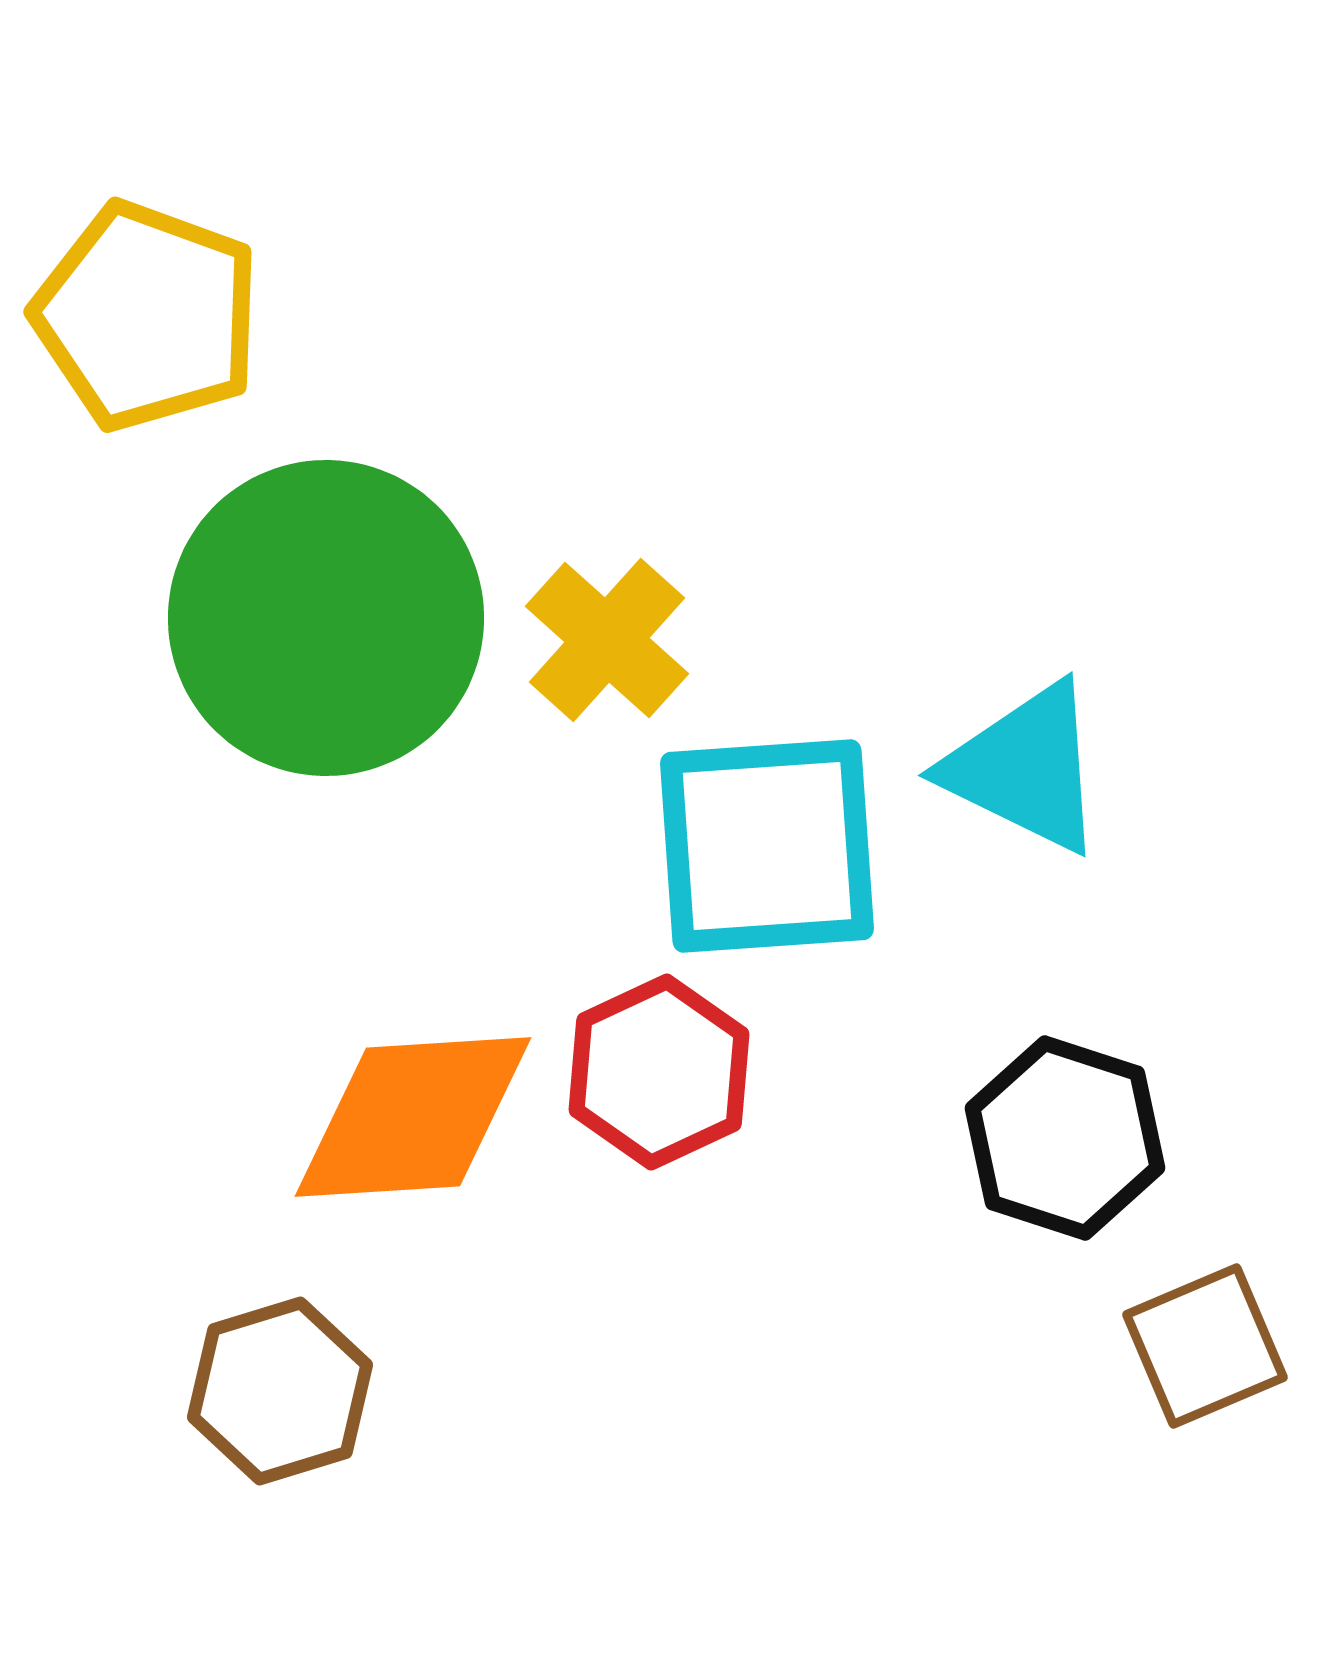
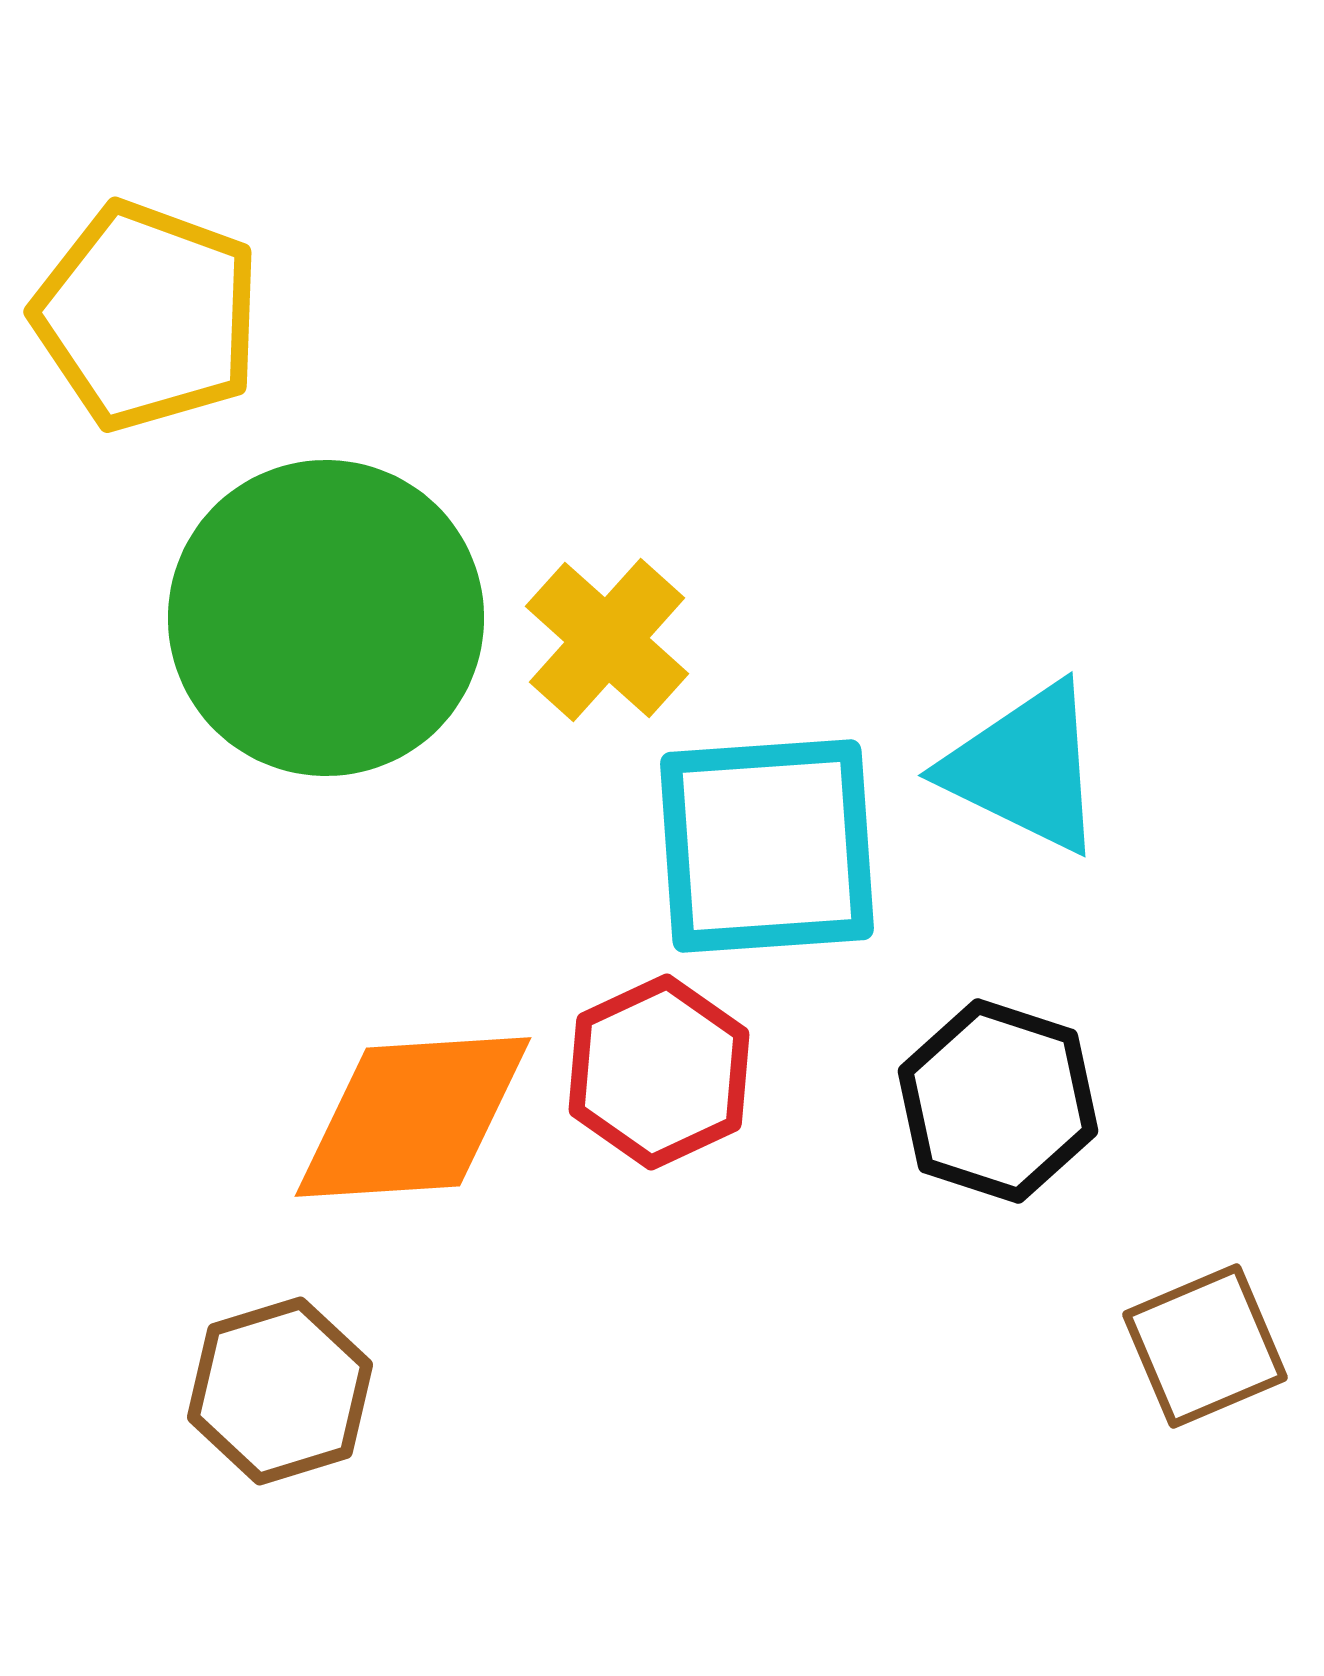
black hexagon: moved 67 px left, 37 px up
